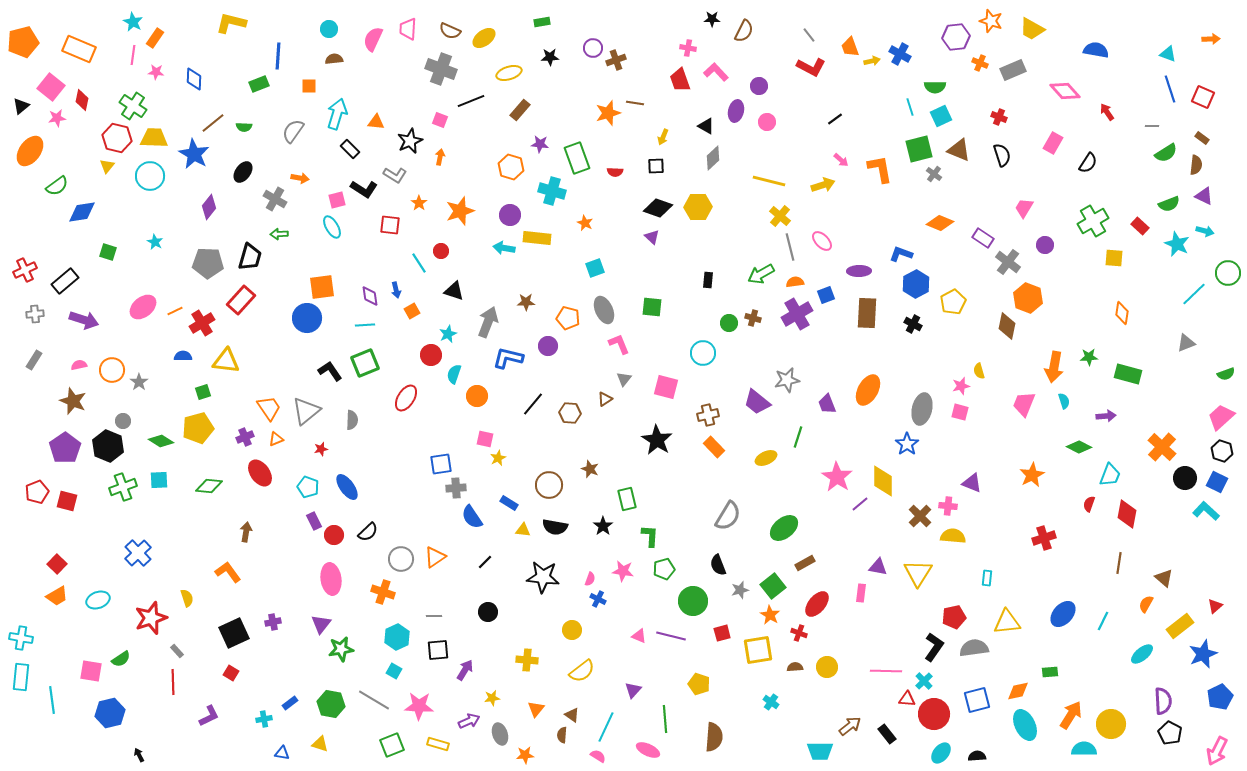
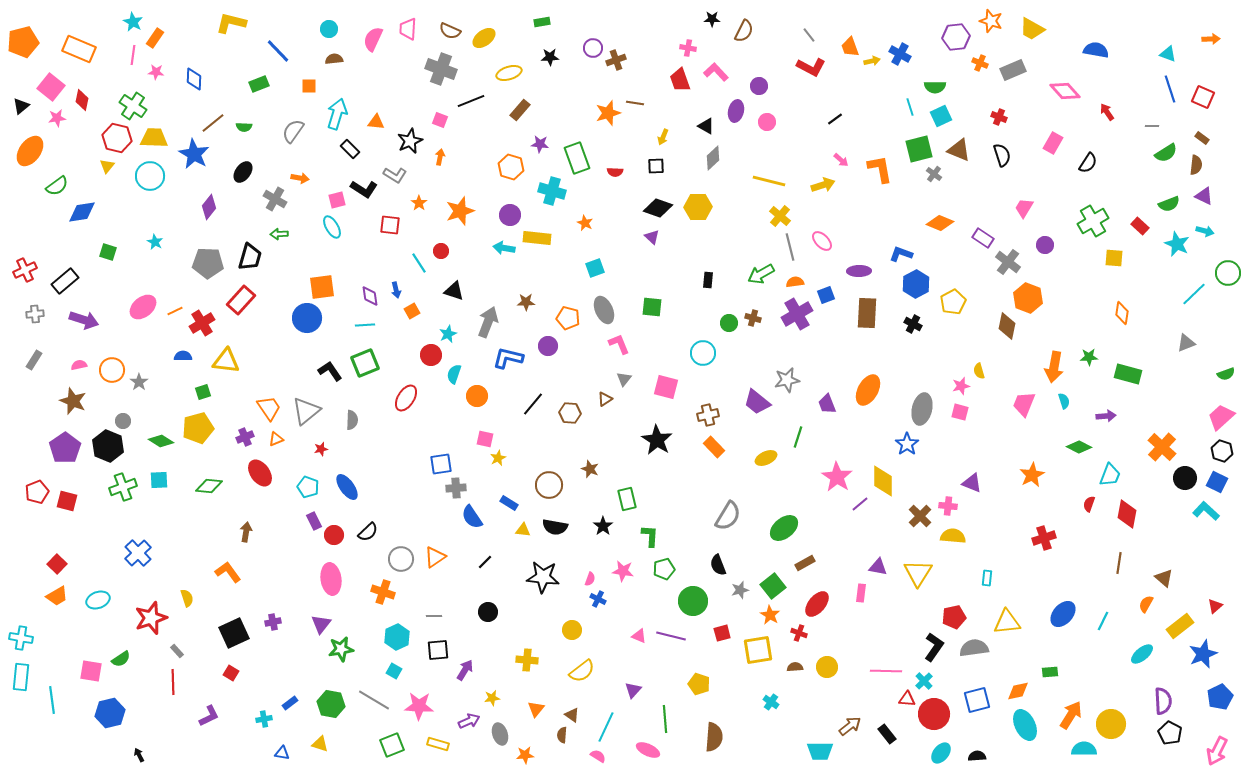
blue line at (278, 56): moved 5 px up; rotated 48 degrees counterclockwise
